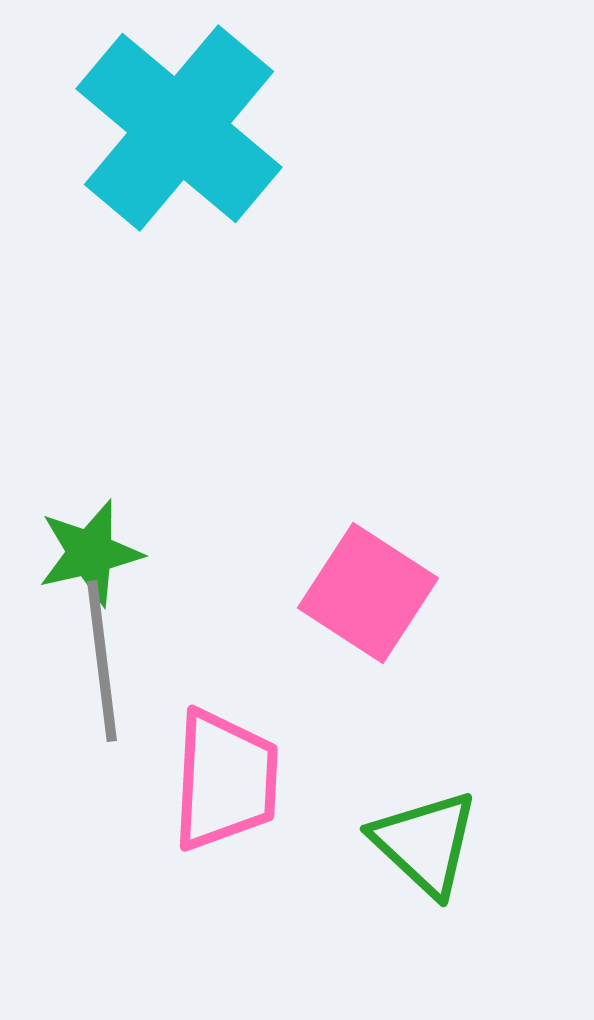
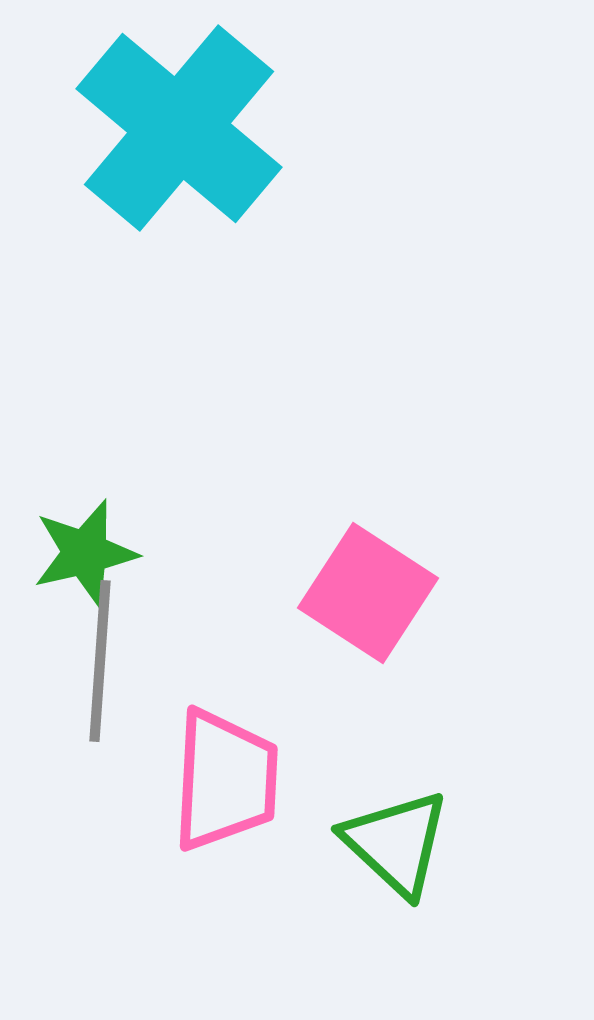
green star: moved 5 px left
gray line: moved 2 px left; rotated 11 degrees clockwise
green triangle: moved 29 px left
